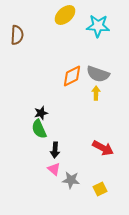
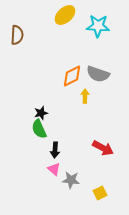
yellow arrow: moved 11 px left, 3 px down
yellow square: moved 4 px down
